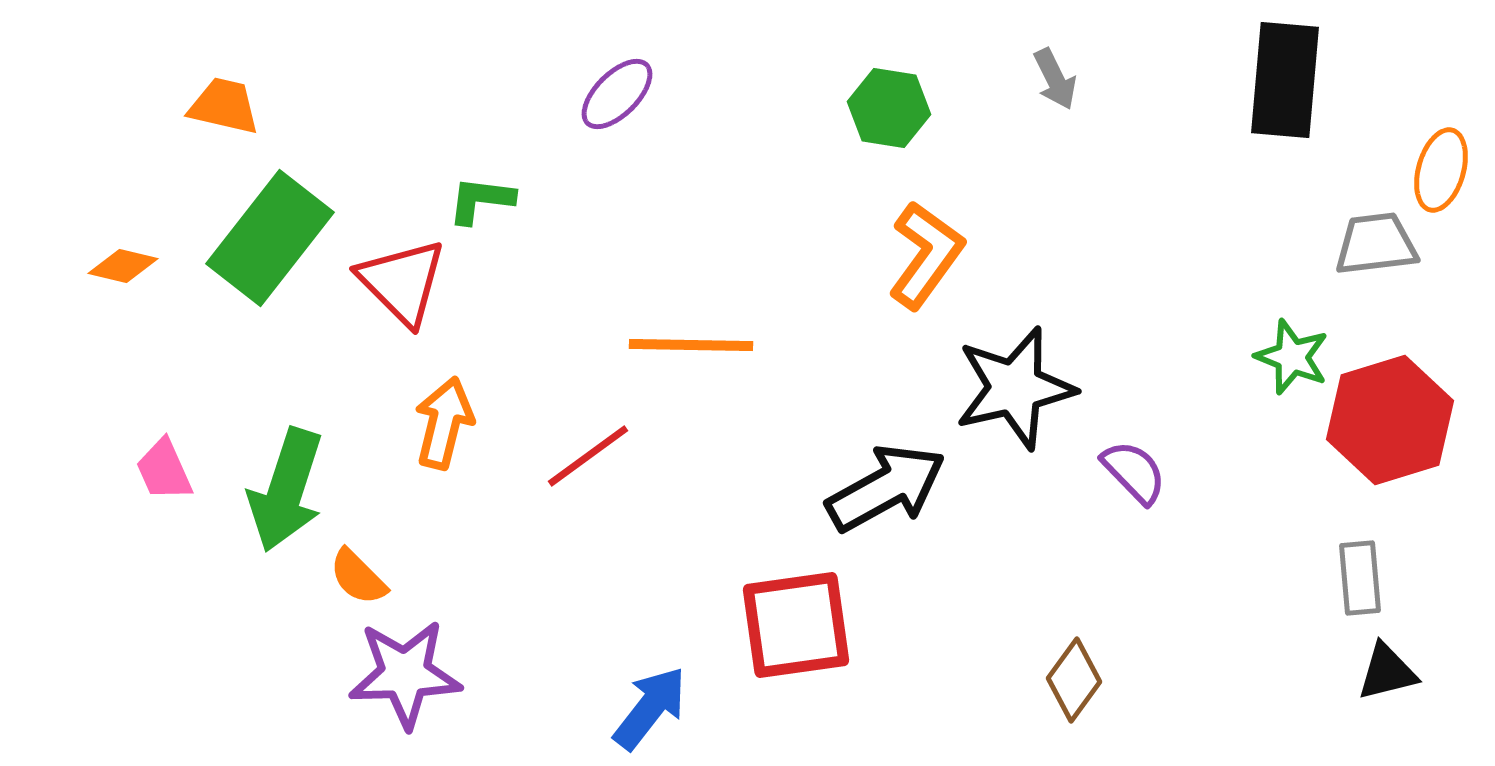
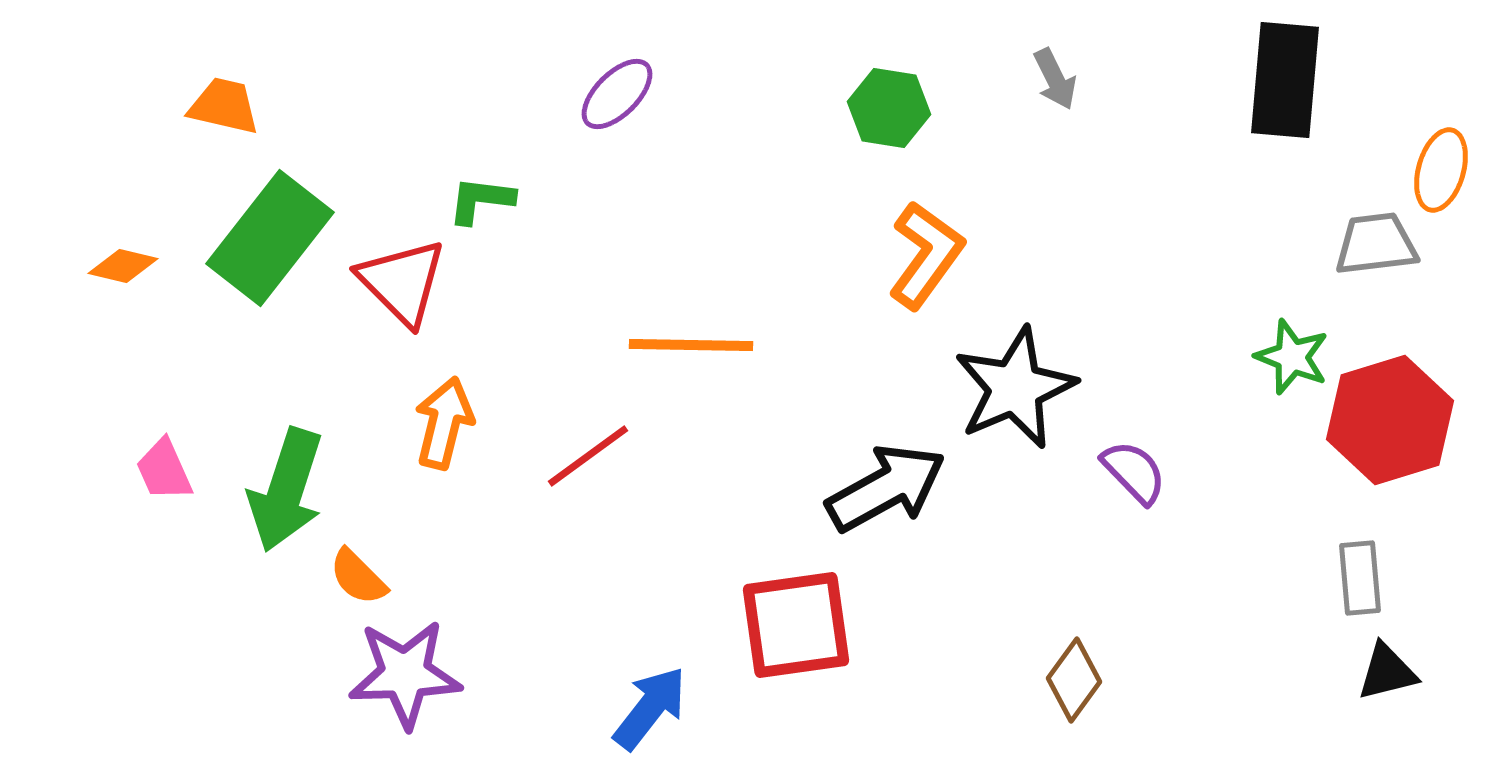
black star: rotated 10 degrees counterclockwise
